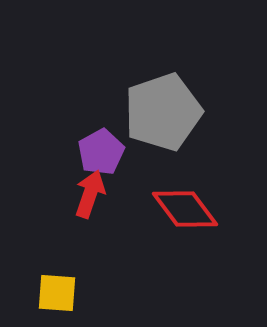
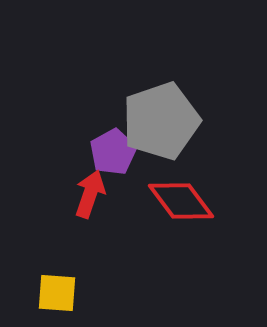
gray pentagon: moved 2 px left, 9 px down
purple pentagon: moved 12 px right
red diamond: moved 4 px left, 8 px up
